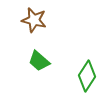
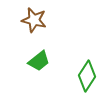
green trapezoid: rotated 80 degrees counterclockwise
